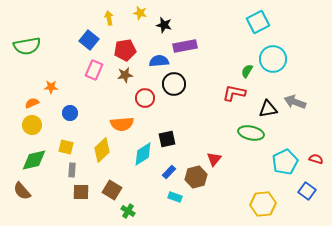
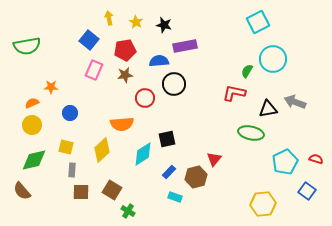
yellow star at (140, 13): moved 4 px left, 9 px down; rotated 16 degrees clockwise
